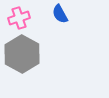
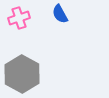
gray hexagon: moved 20 px down
